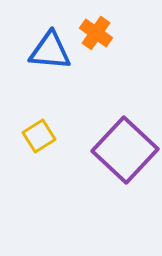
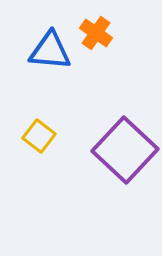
yellow square: rotated 20 degrees counterclockwise
